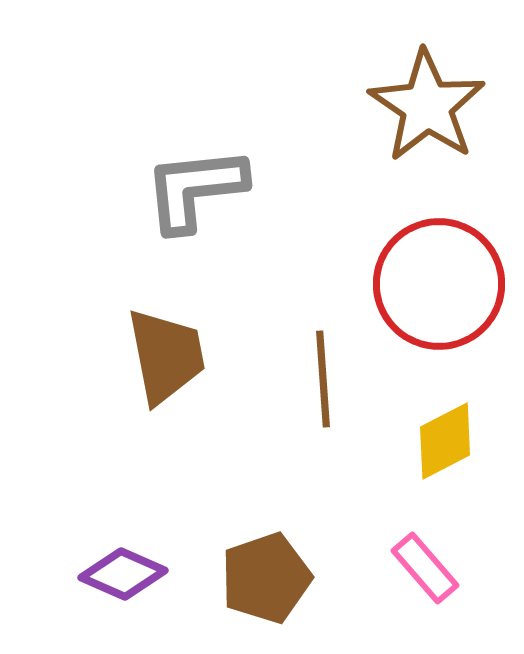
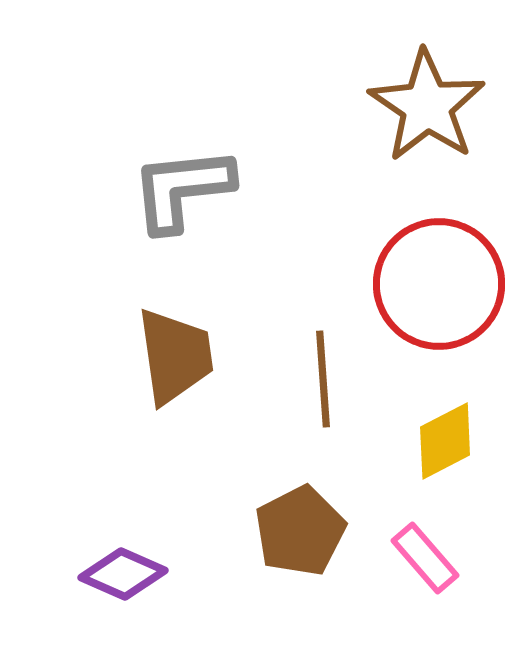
gray L-shape: moved 13 px left
brown trapezoid: moved 9 px right; rotated 3 degrees clockwise
pink rectangle: moved 10 px up
brown pentagon: moved 34 px right, 47 px up; rotated 8 degrees counterclockwise
